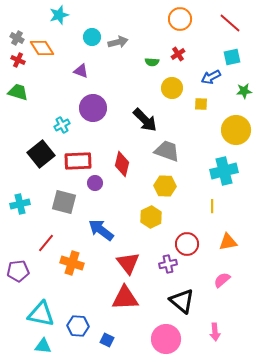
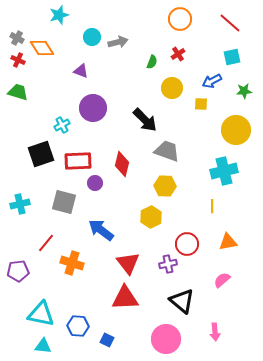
green semicircle at (152, 62): rotated 72 degrees counterclockwise
blue arrow at (211, 77): moved 1 px right, 4 px down
black square at (41, 154): rotated 20 degrees clockwise
